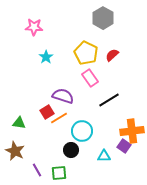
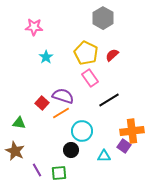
red square: moved 5 px left, 9 px up; rotated 16 degrees counterclockwise
orange line: moved 2 px right, 5 px up
